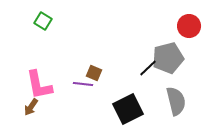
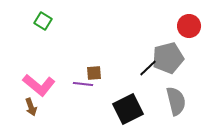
brown square: rotated 28 degrees counterclockwise
pink L-shape: rotated 40 degrees counterclockwise
brown arrow: rotated 54 degrees counterclockwise
